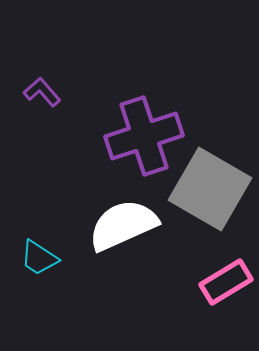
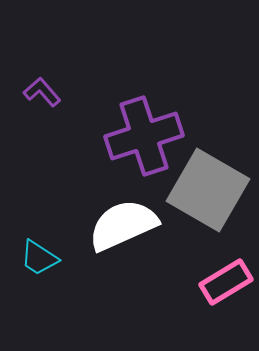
gray square: moved 2 px left, 1 px down
